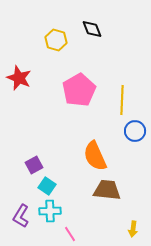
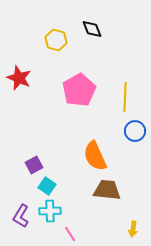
yellow line: moved 3 px right, 3 px up
